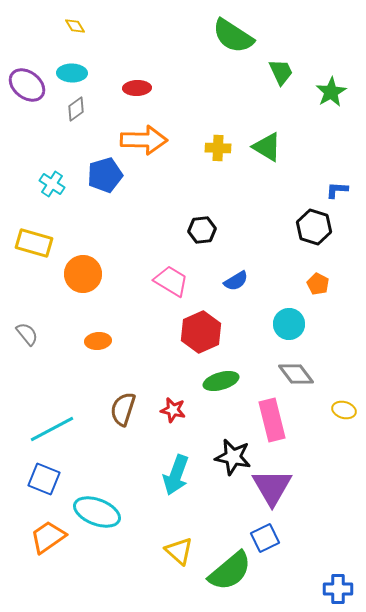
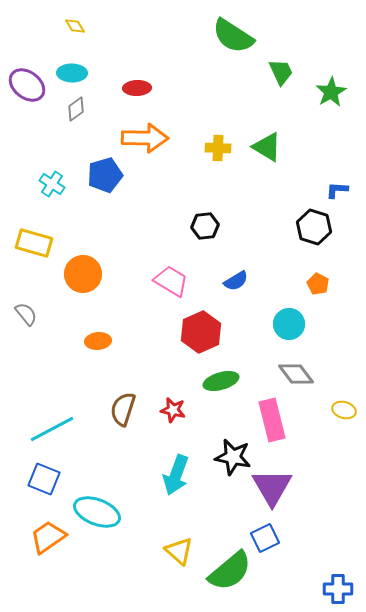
orange arrow at (144, 140): moved 1 px right, 2 px up
black hexagon at (202, 230): moved 3 px right, 4 px up
gray semicircle at (27, 334): moved 1 px left, 20 px up
